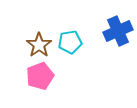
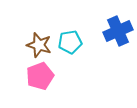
brown star: rotated 20 degrees counterclockwise
